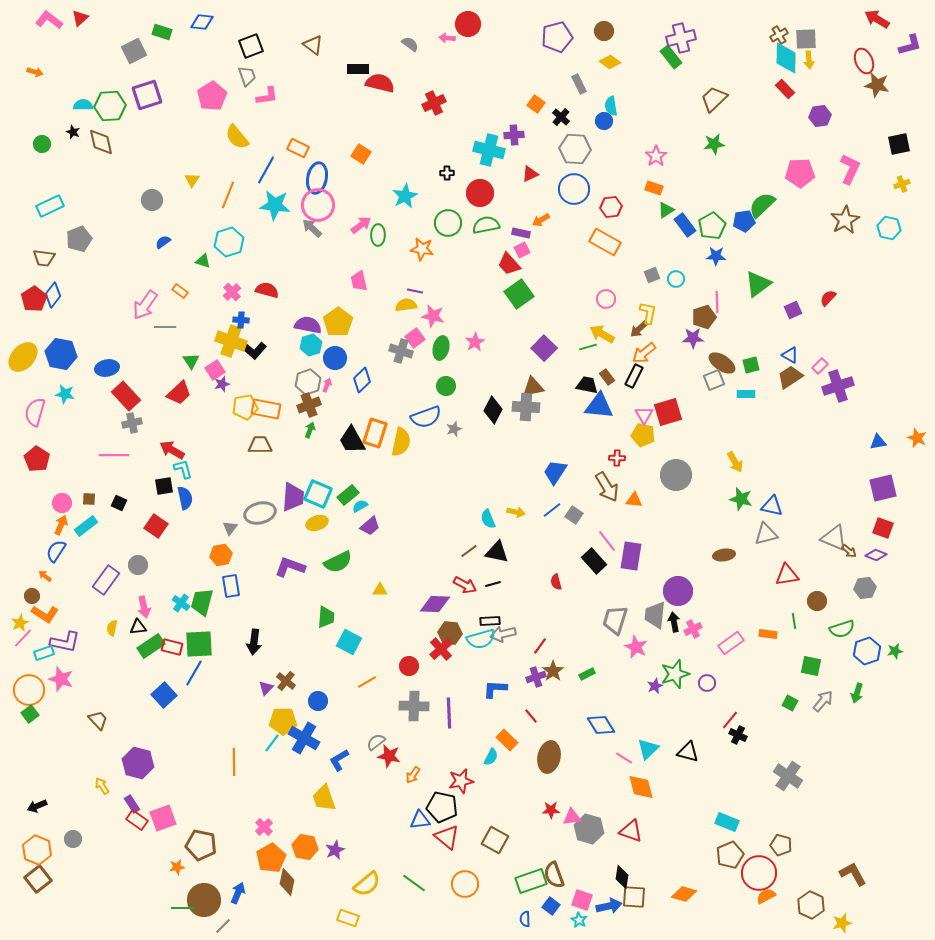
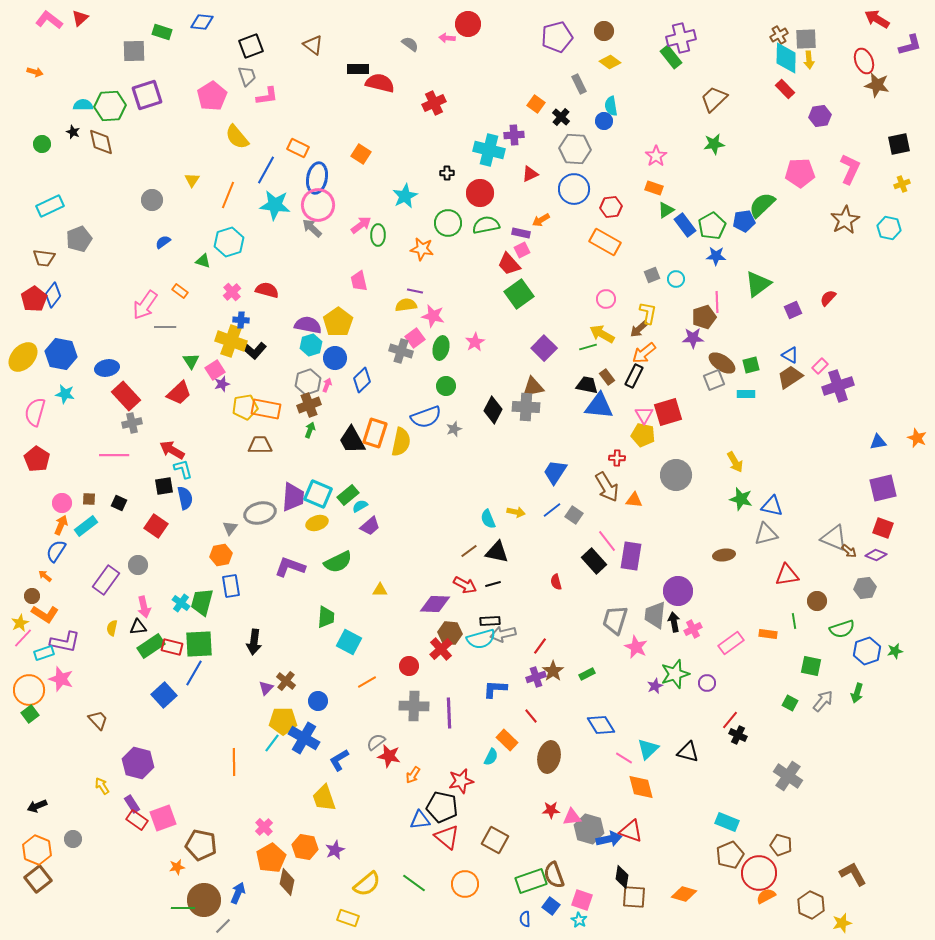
gray square at (134, 51): rotated 25 degrees clockwise
blue arrow at (609, 906): moved 67 px up
